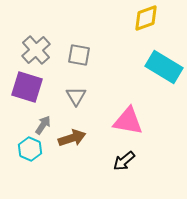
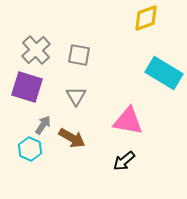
cyan rectangle: moved 6 px down
brown arrow: rotated 48 degrees clockwise
